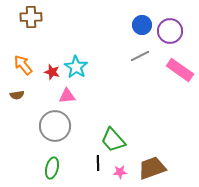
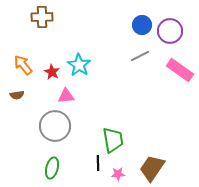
brown cross: moved 11 px right
cyan star: moved 3 px right, 2 px up
red star: rotated 14 degrees clockwise
pink triangle: moved 1 px left
green trapezoid: rotated 148 degrees counterclockwise
brown trapezoid: rotated 36 degrees counterclockwise
pink star: moved 2 px left, 2 px down
